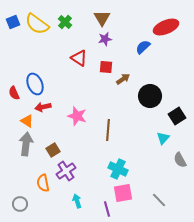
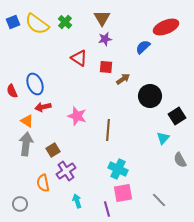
red semicircle: moved 2 px left, 2 px up
